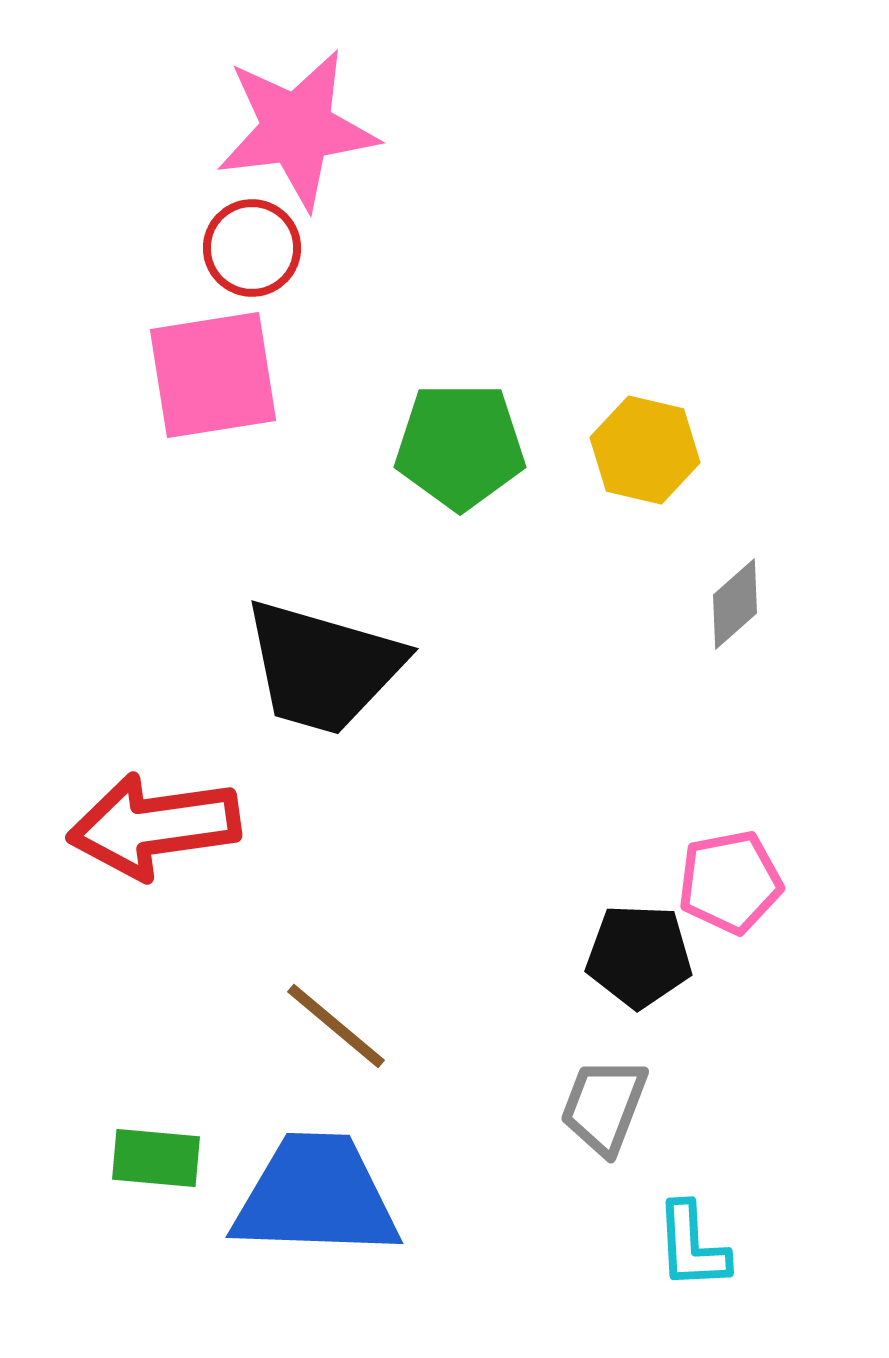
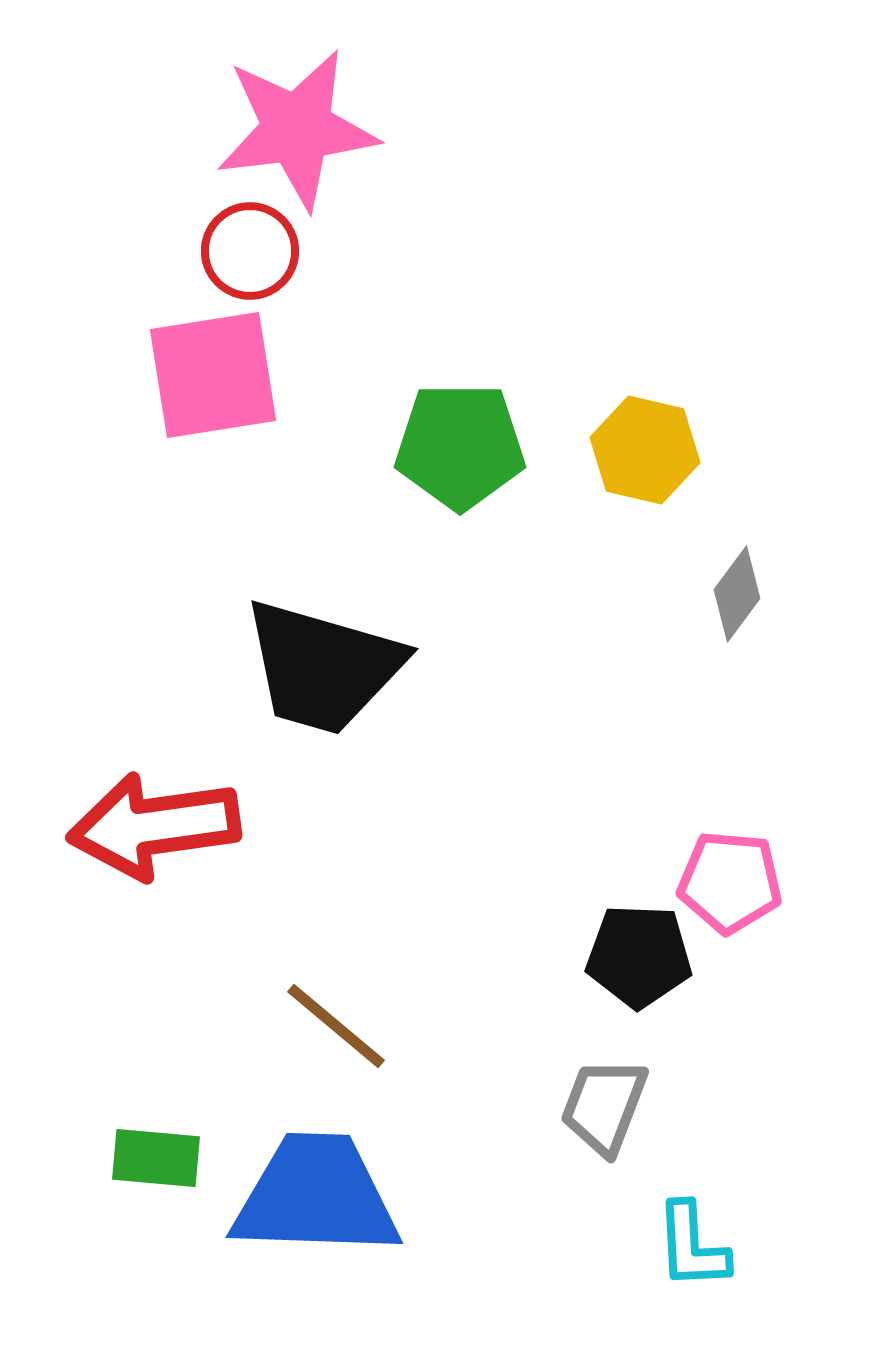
red circle: moved 2 px left, 3 px down
gray diamond: moved 2 px right, 10 px up; rotated 12 degrees counterclockwise
pink pentagon: rotated 16 degrees clockwise
